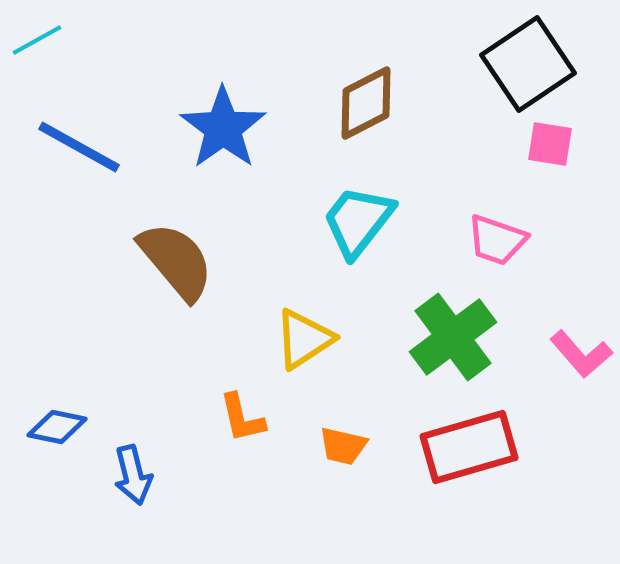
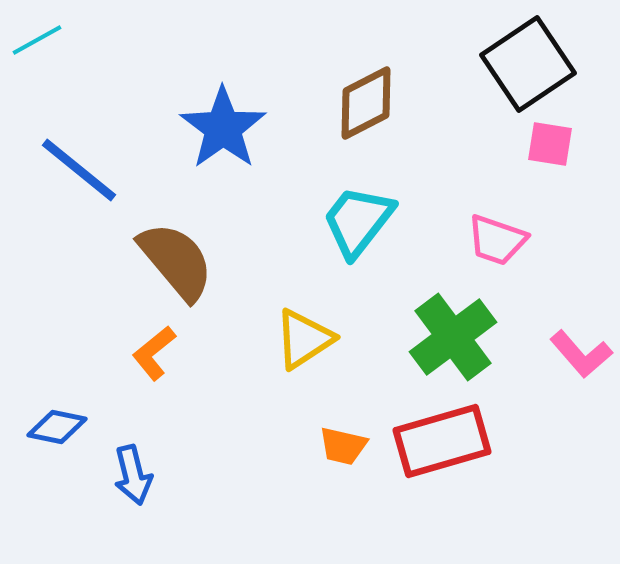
blue line: moved 23 px down; rotated 10 degrees clockwise
orange L-shape: moved 88 px left, 65 px up; rotated 64 degrees clockwise
red rectangle: moved 27 px left, 6 px up
